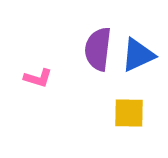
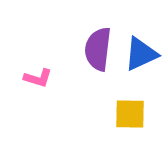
blue triangle: moved 3 px right, 1 px up
yellow square: moved 1 px right, 1 px down
